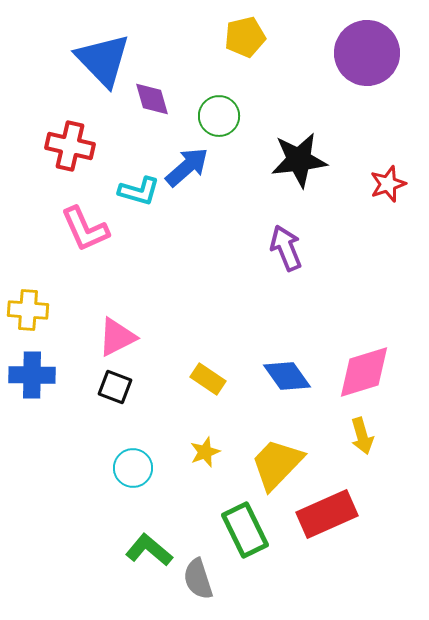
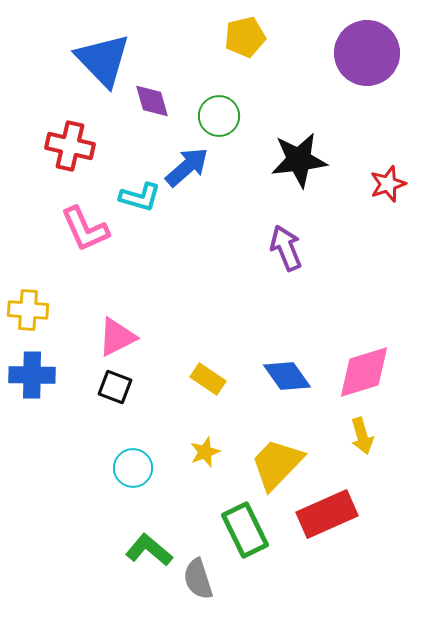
purple diamond: moved 2 px down
cyan L-shape: moved 1 px right, 6 px down
